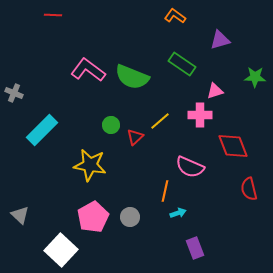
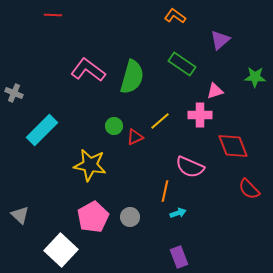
purple triangle: rotated 25 degrees counterclockwise
green semicircle: rotated 96 degrees counterclockwise
green circle: moved 3 px right, 1 px down
red triangle: rotated 18 degrees clockwise
red semicircle: rotated 30 degrees counterclockwise
purple rectangle: moved 16 px left, 9 px down
